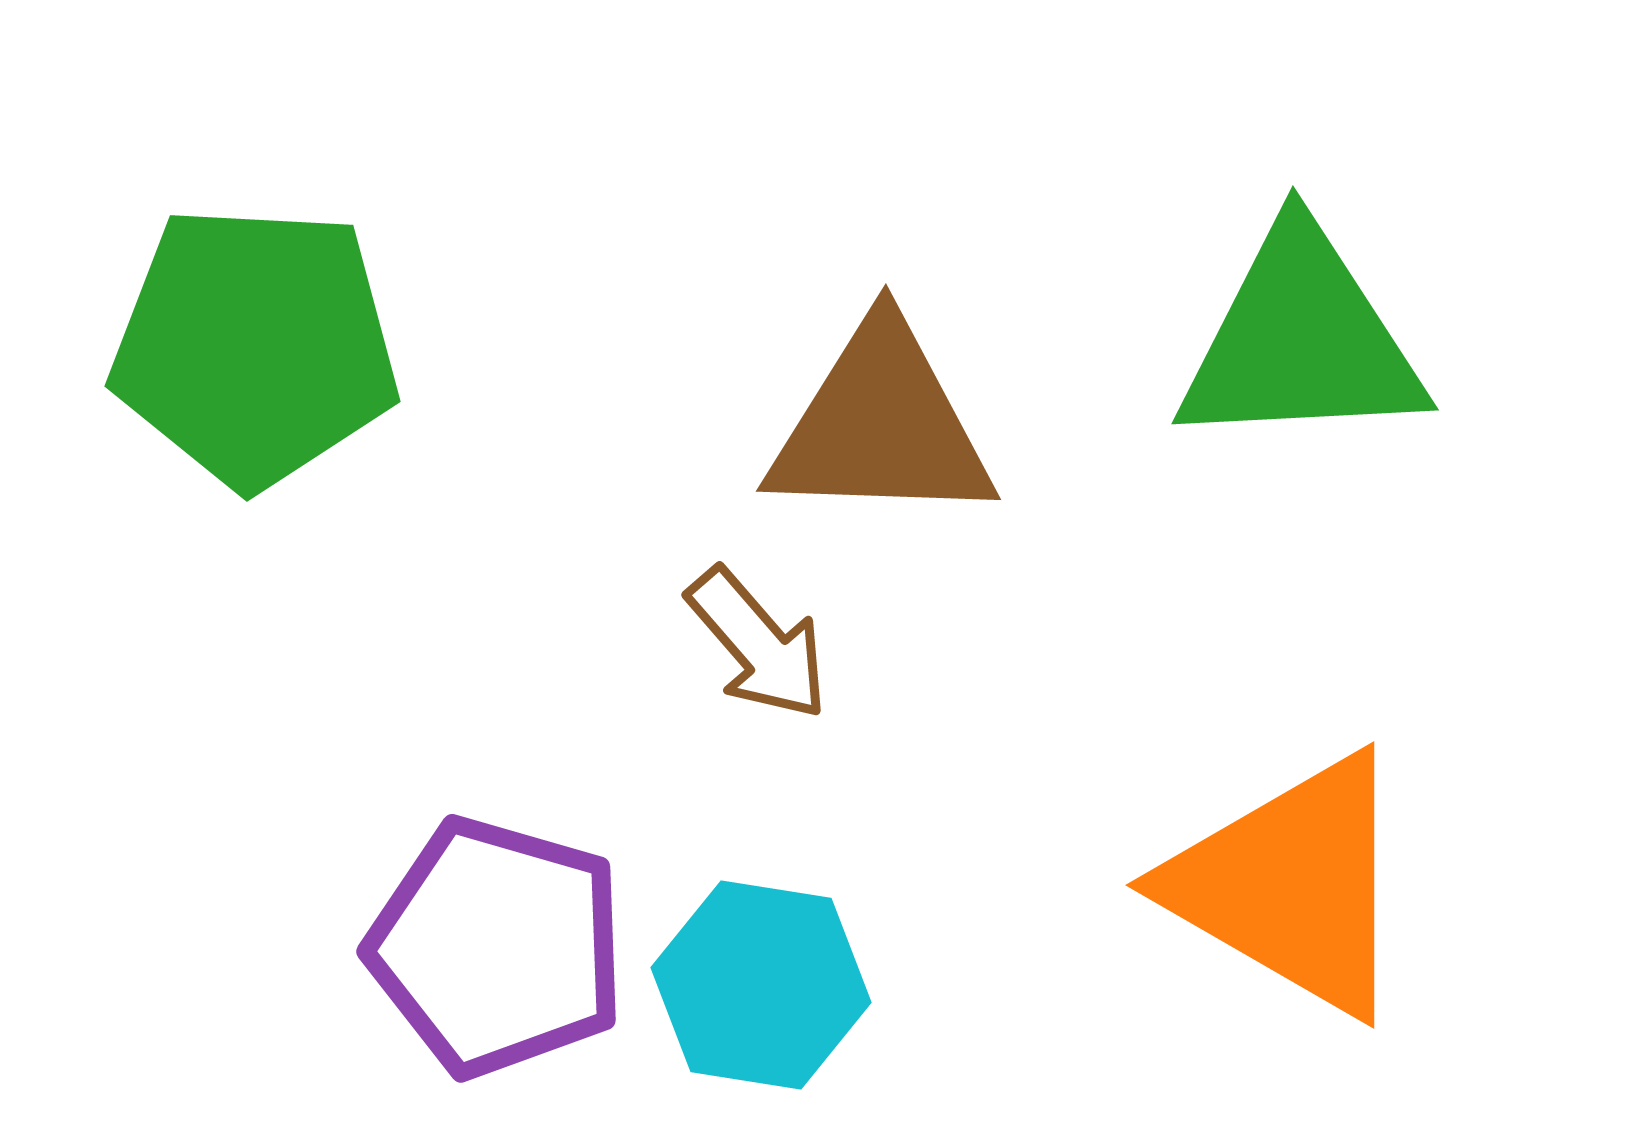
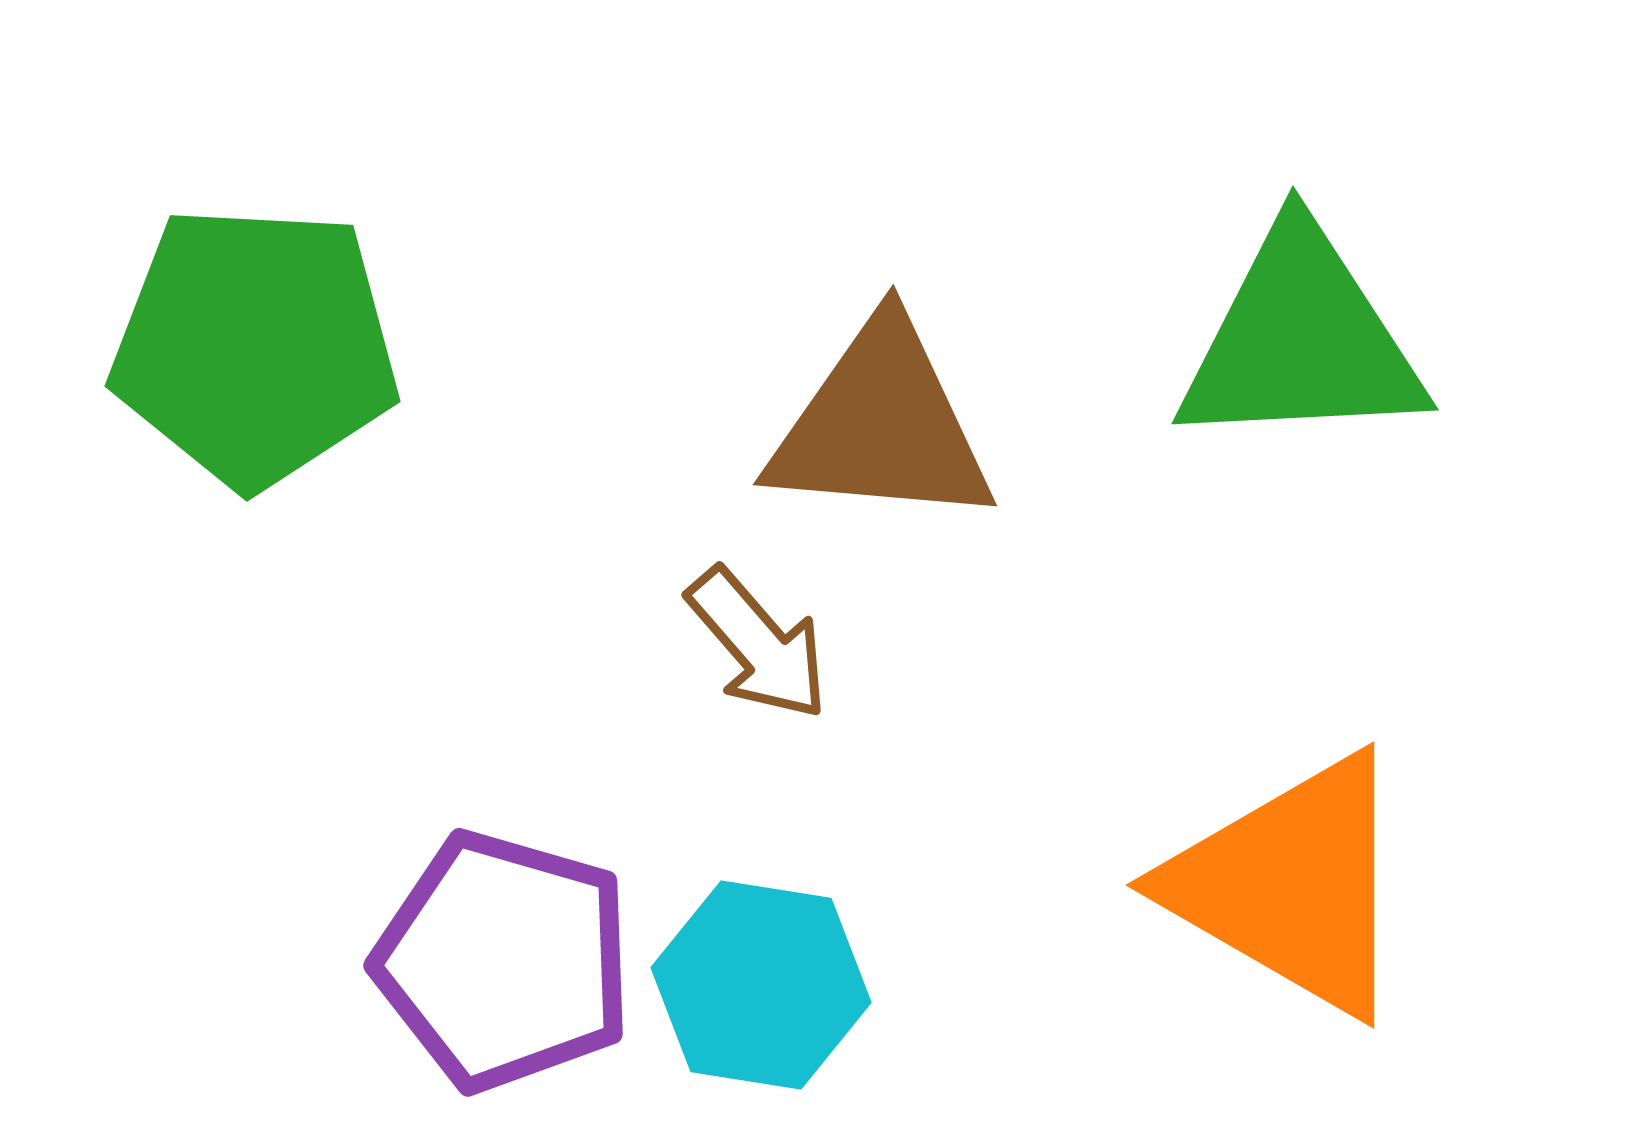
brown triangle: rotated 3 degrees clockwise
purple pentagon: moved 7 px right, 14 px down
